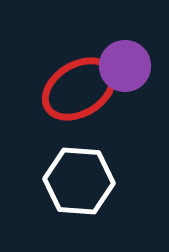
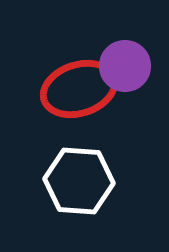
red ellipse: rotated 14 degrees clockwise
